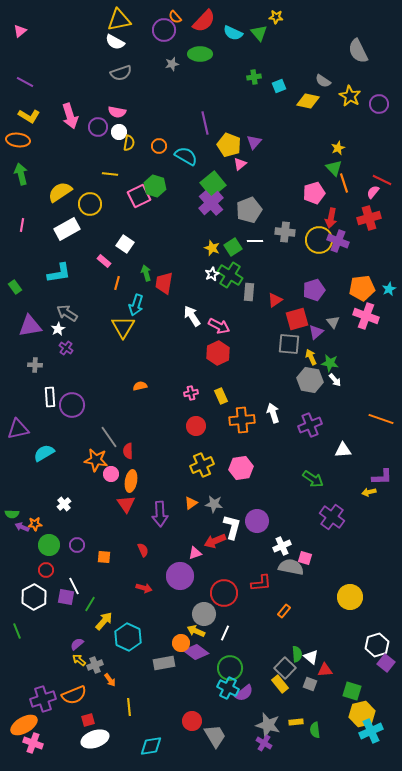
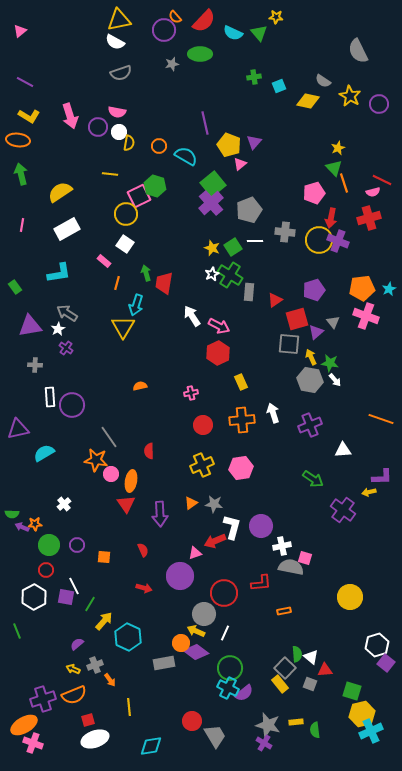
pink semicircle at (373, 192): rotated 144 degrees counterclockwise
yellow circle at (90, 204): moved 36 px right, 10 px down
yellow rectangle at (221, 396): moved 20 px right, 14 px up
red circle at (196, 426): moved 7 px right, 1 px up
red semicircle at (128, 451): moved 21 px right
purple cross at (332, 517): moved 11 px right, 7 px up
purple circle at (257, 521): moved 4 px right, 5 px down
white cross at (282, 546): rotated 12 degrees clockwise
orange rectangle at (284, 611): rotated 40 degrees clockwise
yellow arrow at (79, 660): moved 6 px left, 9 px down; rotated 16 degrees counterclockwise
